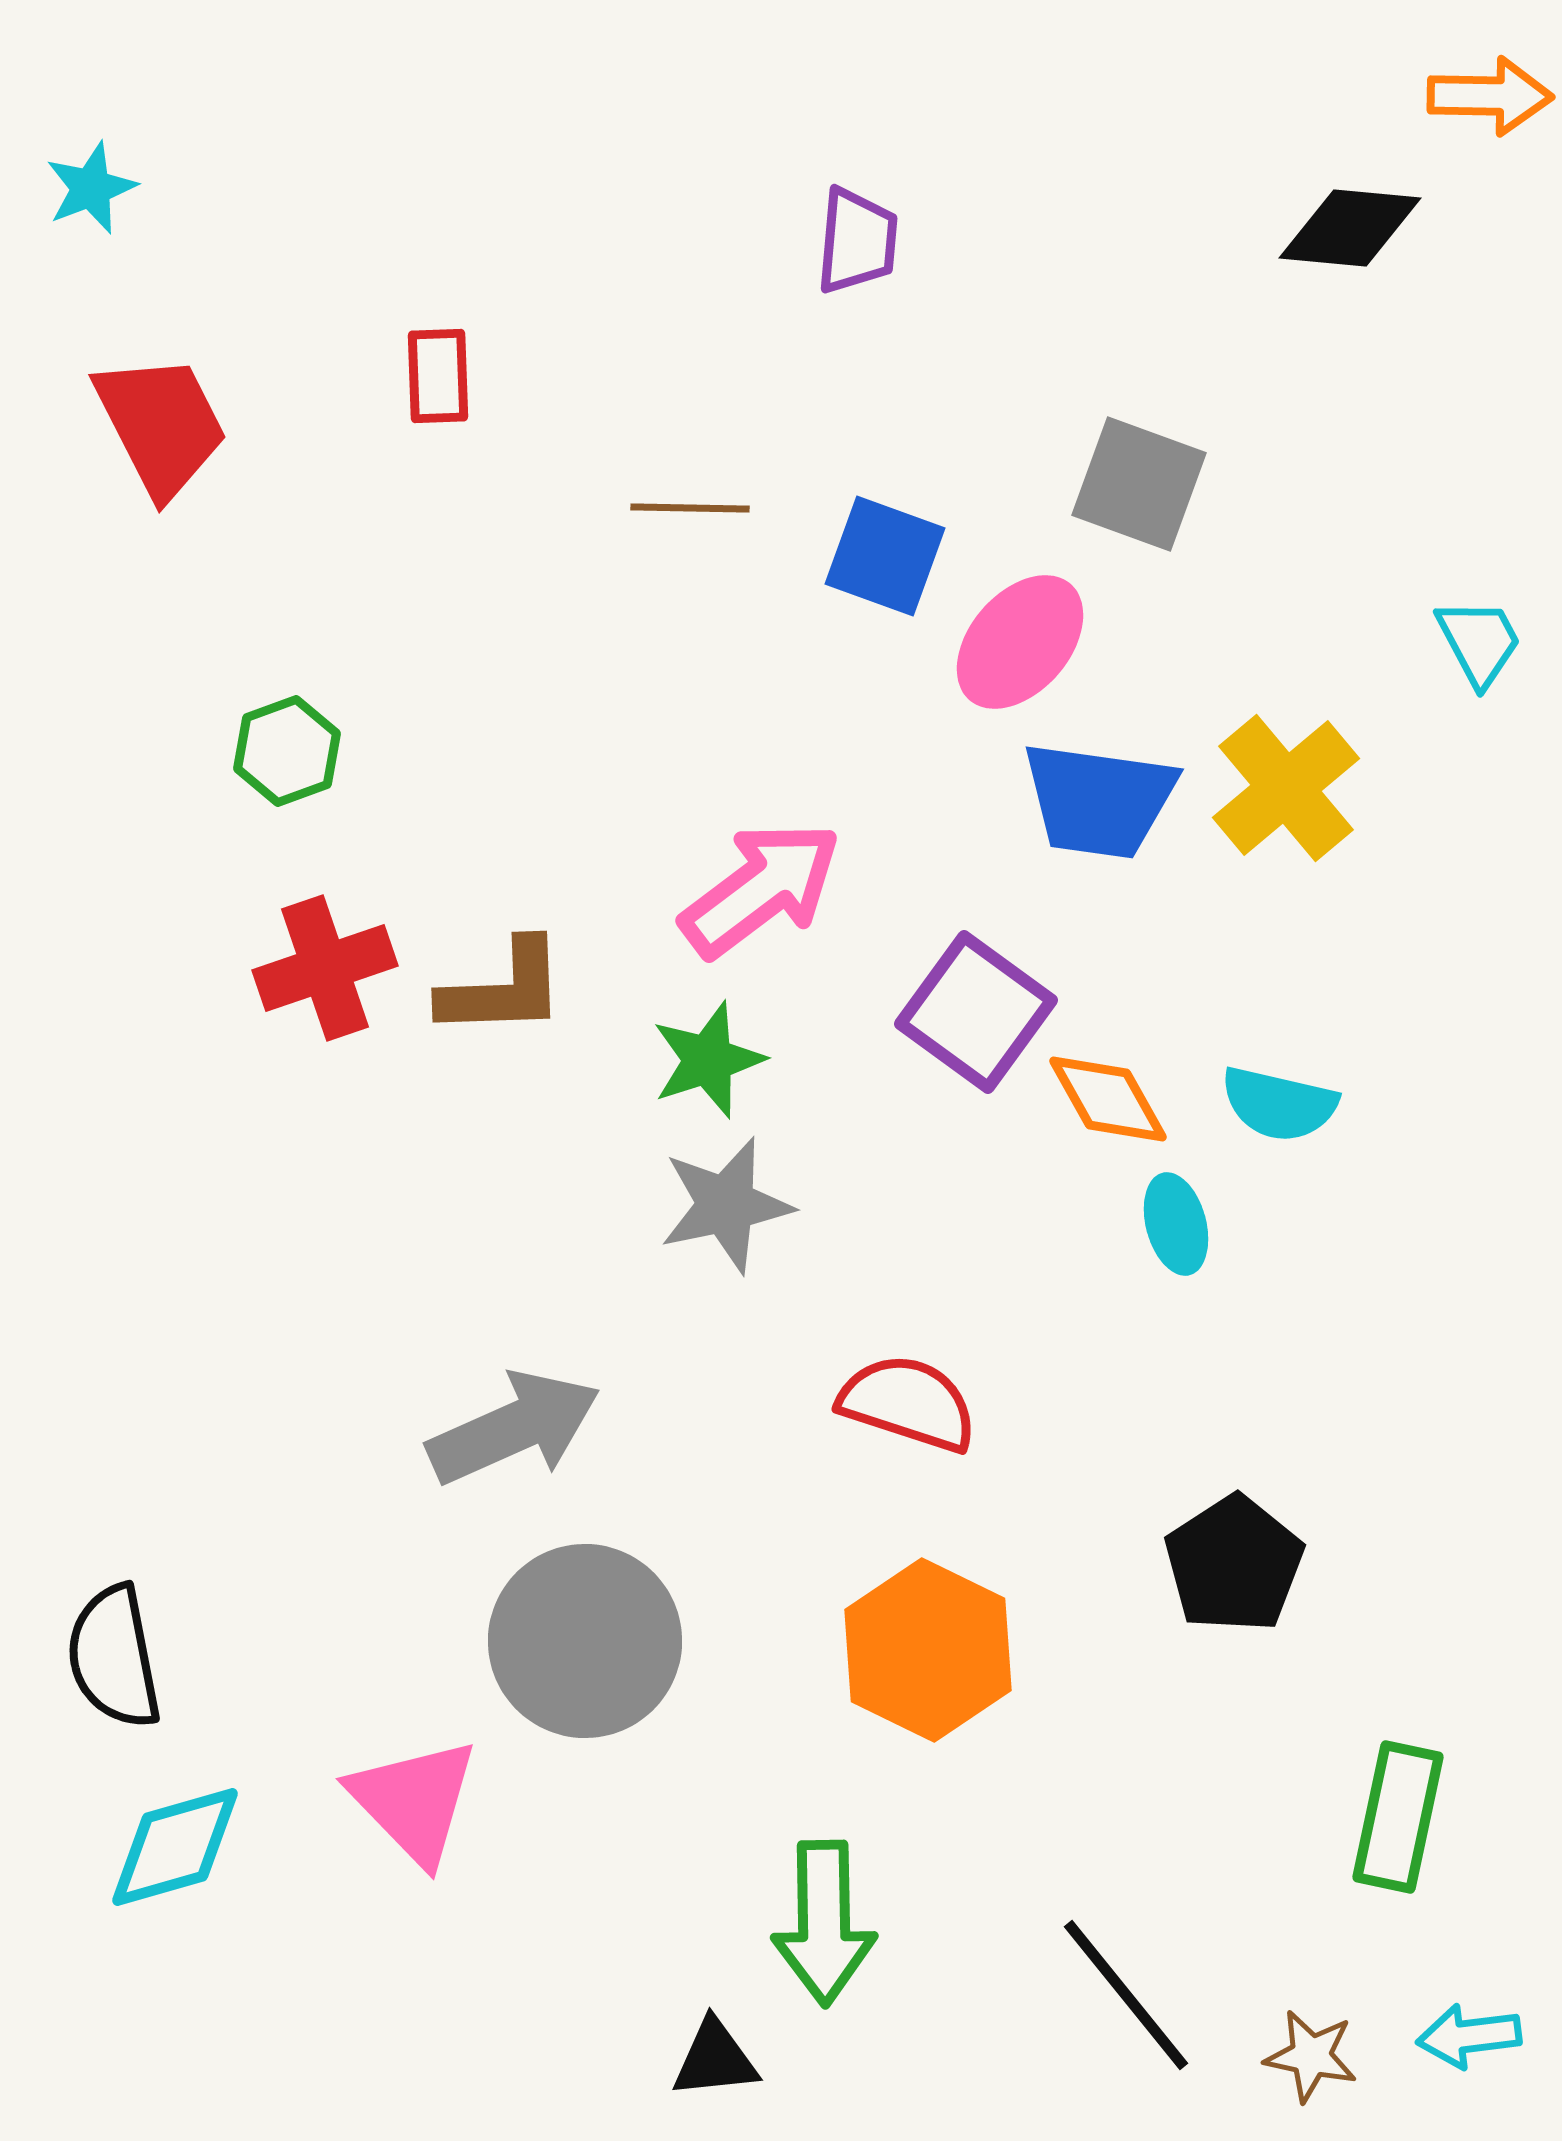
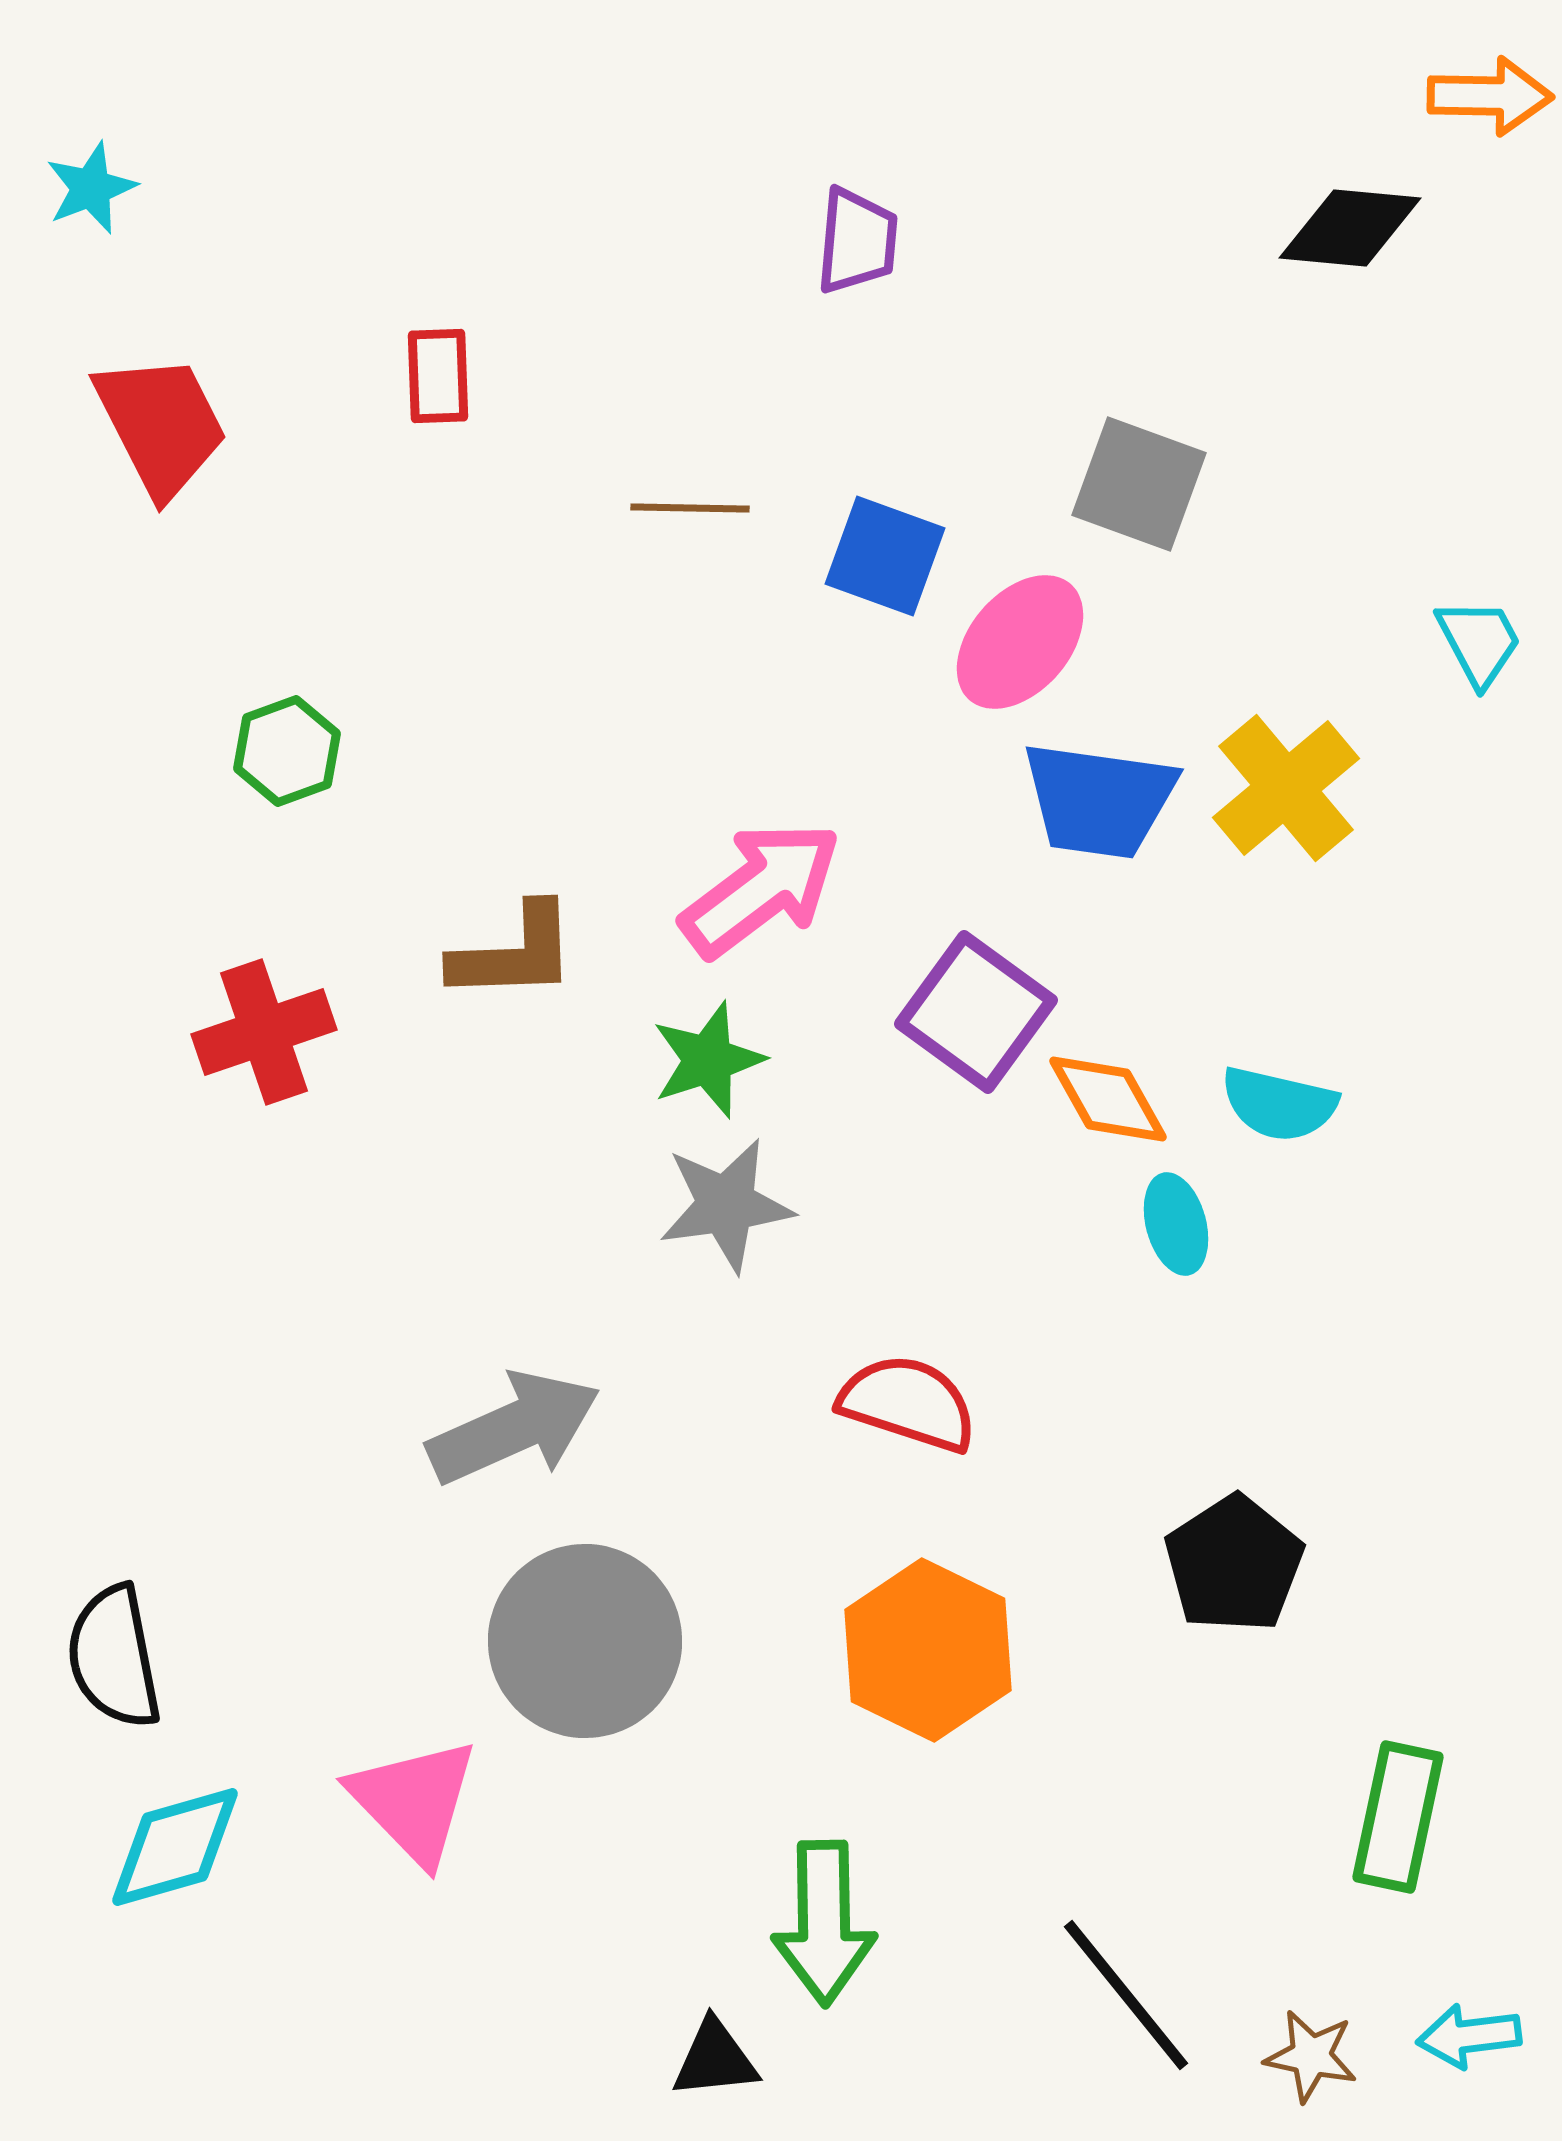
red cross: moved 61 px left, 64 px down
brown L-shape: moved 11 px right, 36 px up
gray star: rotated 4 degrees clockwise
